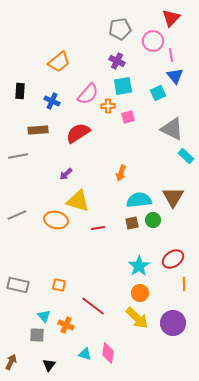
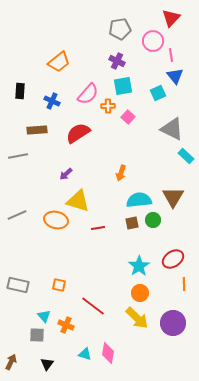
pink square at (128, 117): rotated 32 degrees counterclockwise
brown rectangle at (38, 130): moved 1 px left
black triangle at (49, 365): moved 2 px left, 1 px up
